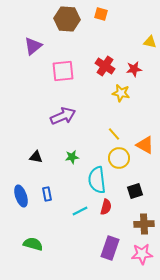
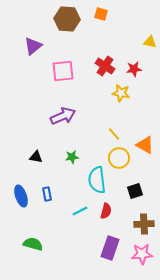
red semicircle: moved 4 px down
